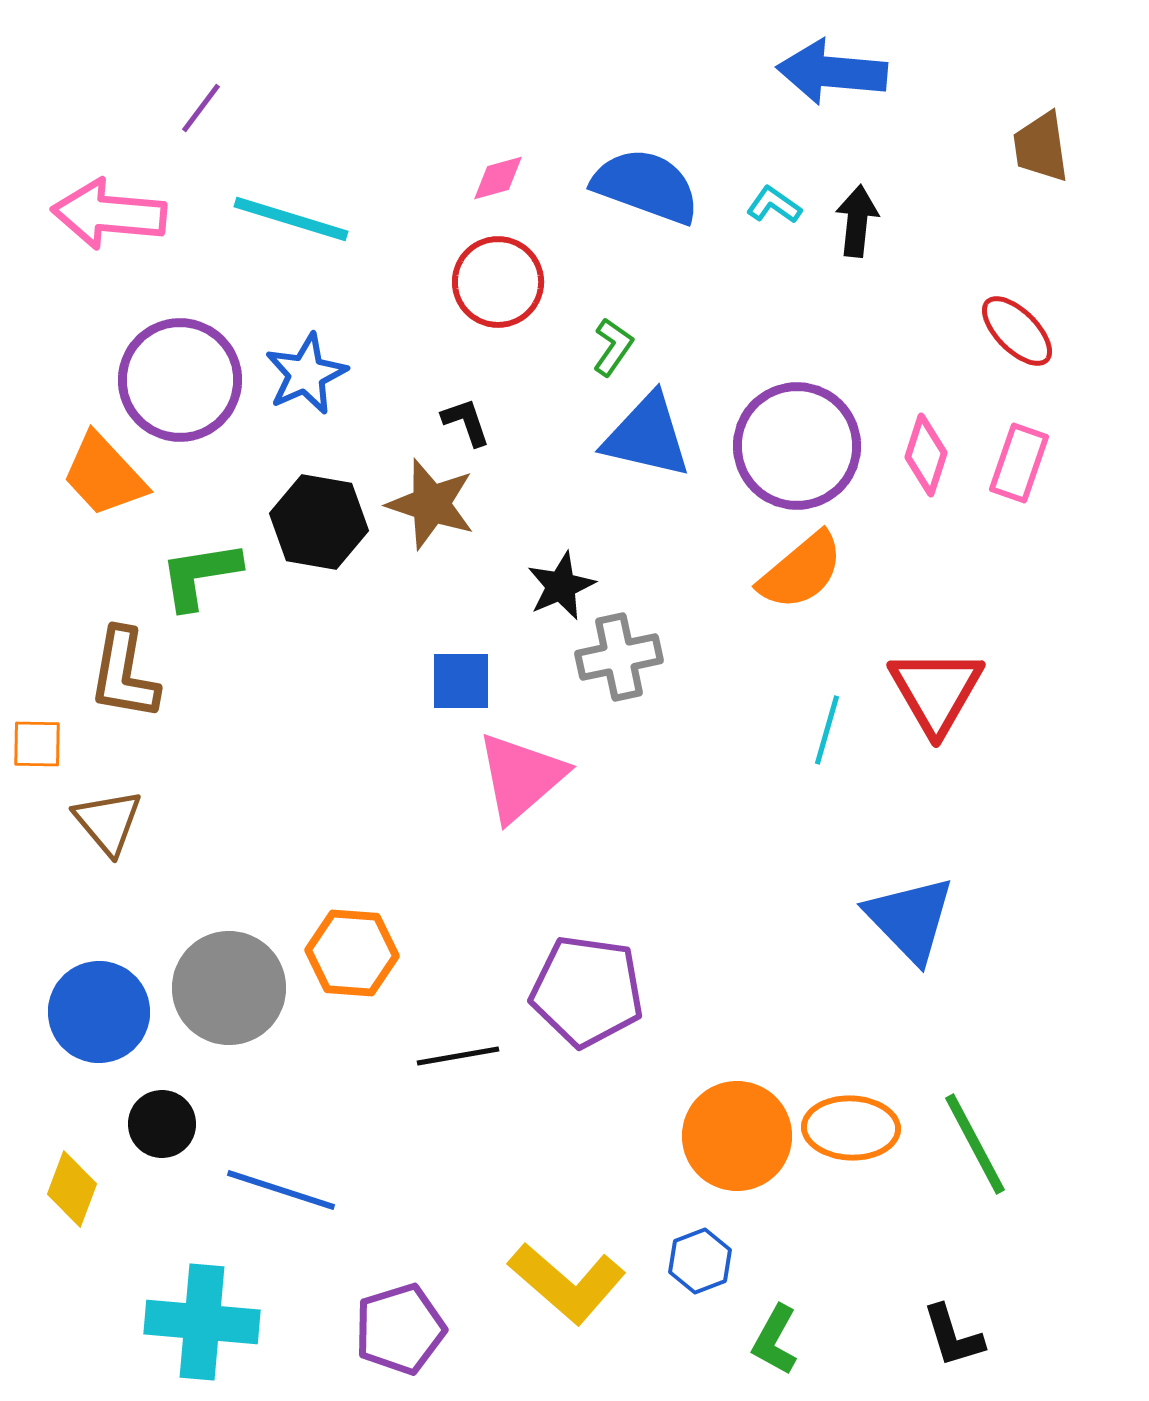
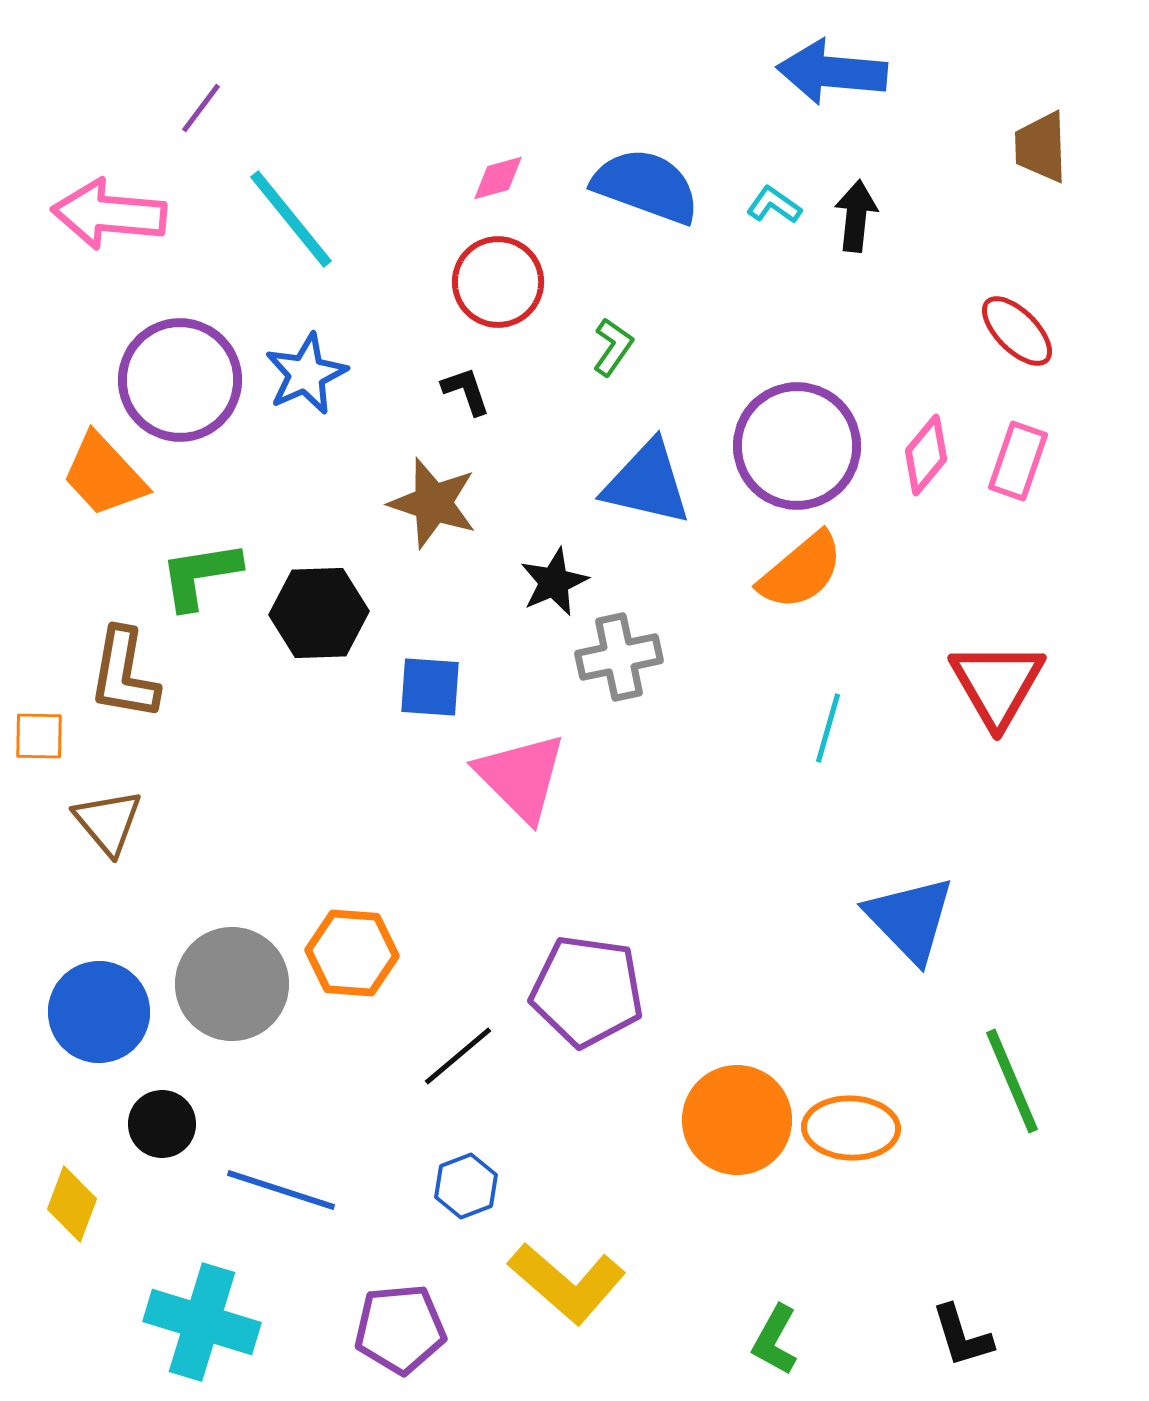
brown trapezoid at (1041, 147): rotated 6 degrees clockwise
cyan line at (291, 219): rotated 34 degrees clockwise
black arrow at (857, 221): moved 1 px left, 5 px up
black L-shape at (466, 422): moved 31 px up
blue triangle at (647, 436): moved 47 px down
pink diamond at (926, 455): rotated 22 degrees clockwise
pink rectangle at (1019, 463): moved 1 px left, 2 px up
brown star at (431, 504): moved 2 px right, 1 px up
black hexagon at (319, 522): moved 91 px down; rotated 12 degrees counterclockwise
black star at (561, 586): moved 7 px left, 4 px up
blue square at (461, 681): moved 31 px left, 6 px down; rotated 4 degrees clockwise
red triangle at (936, 691): moved 61 px right, 7 px up
cyan line at (827, 730): moved 1 px right, 2 px up
orange square at (37, 744): moved 2 px right, 8 px up
pink triangle at (521, 777): rotated 34 degrees counterclockwise
gray circle at (229, 988): moved 3 px right, 4 px up
black line at (458, 1056): rotated 30 degrees counterclockwise
orange circle at (737, 1136): moved 16 px up
green line at (975, 1144): moved 37 px right, 63 px up; rotated 5 degrees clockwise
yellow diamond at (72, 1189): moved 15 px down
blue hexagon at (700, 1261): moved 234 px left, 75 px up
cyan cross at (202, 1322): rotated 12 degrees clockwise
purple pentagon at (400, 1329): rotated 12 degrees clockwise
black L-shape at (953, 1336): moved 9 px right
